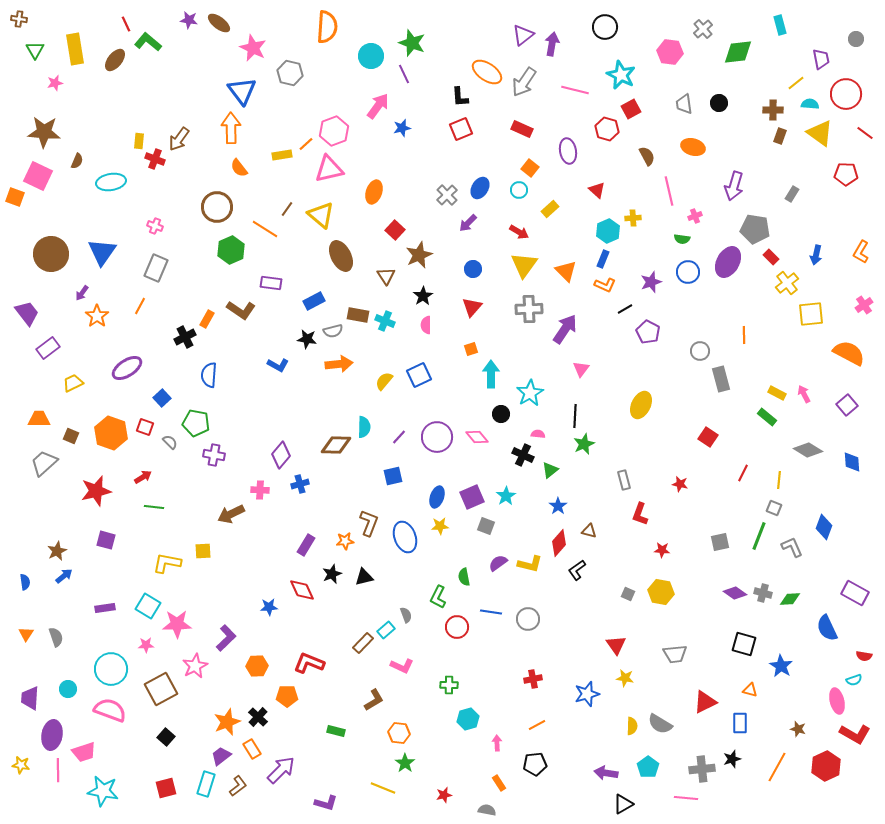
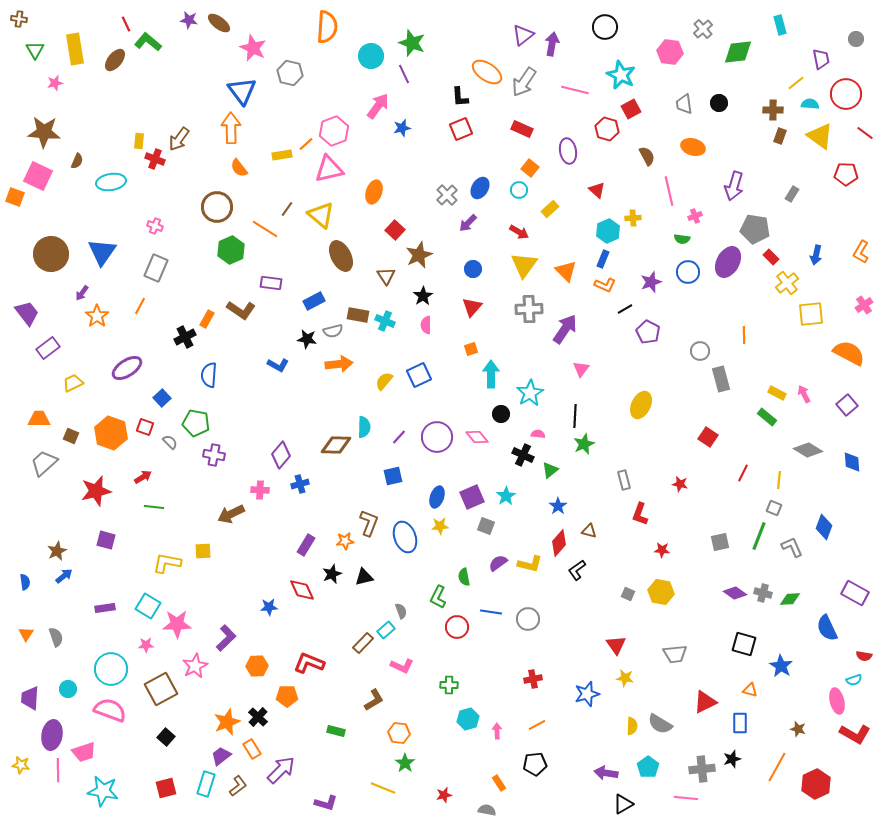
yellow triangle at (820, 133): moved 3 px down
gray semicircle at (406, 615): moved 5 px left, 4 px up
pink arrow at (497, 743): moved 12 px up
red hexagon at (826, 766): moved 10 px left, 18 px down
